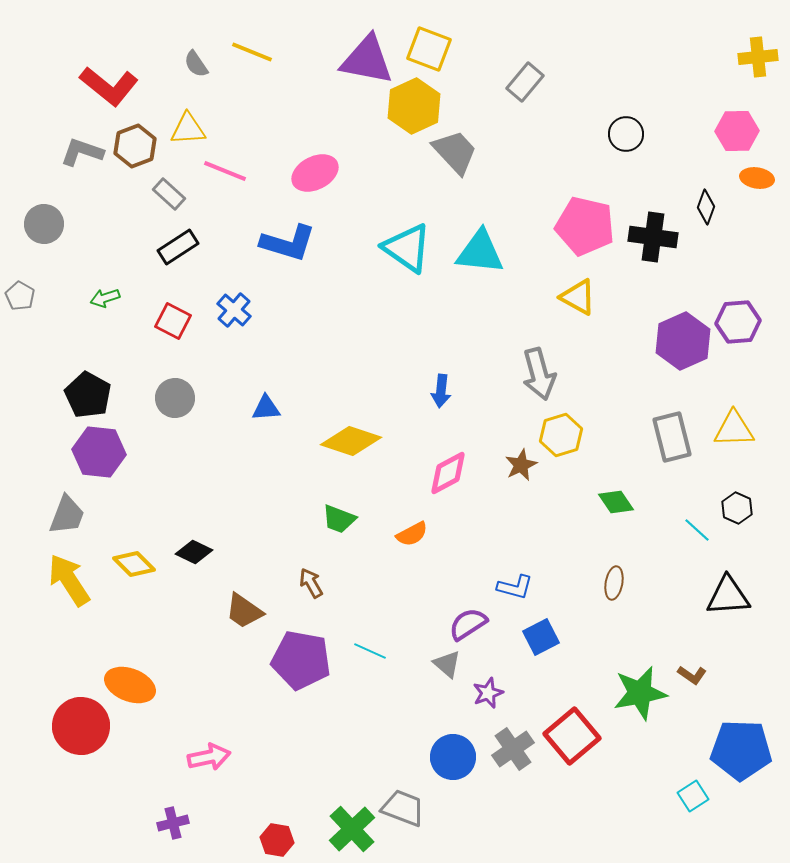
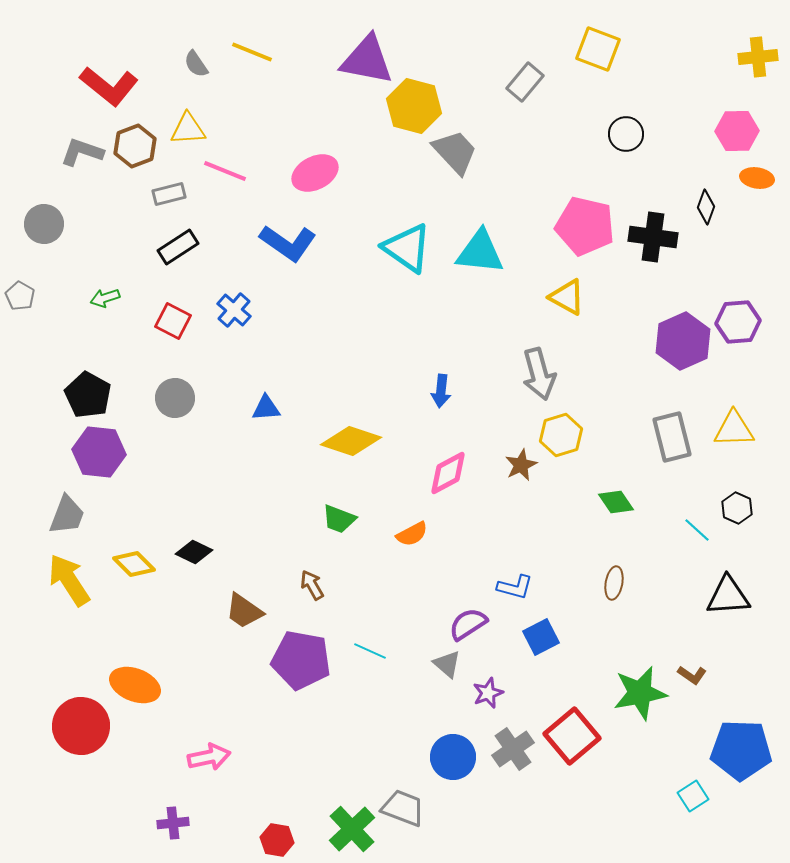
yellow square at (429, 49): moved 169 px right
yellow hexagon at (414, 106): rotated 20 degrees counterclockwise
gray rectangle at (169, 194): rotated 56 degrees counterclockwise
blue L-shape at (288, 243): rotated 18 degrees clockwise
yellow triangle at (578, 297): moved 11 px left
brown arrow at (311, 583): moved 1 px right, 2 px down
orange ellipse at (130, 685): moved 5 px right
purple cross at (173, 823): rotated 8 degrees clockwise
